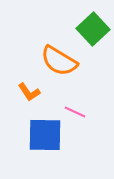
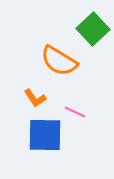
orange L-shape: moved 6 px right, 6 px down
